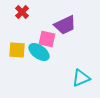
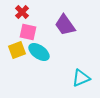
purple trapezoid: rotated 80 degrees clockwise
pink square: moved 19 px left, 7 px up
yellow square: rotated 24 degrees counterclockwise
